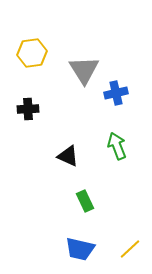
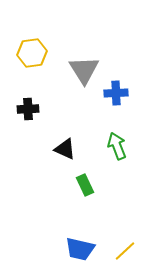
blue cross: rotated 10 degrees clockwise
black triangle: moved 3 px left, 7 px up
green rectangle: moved 16 px up
yellow line: moved 5 px left, 2 px down
